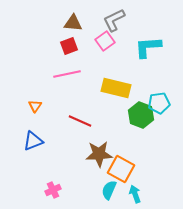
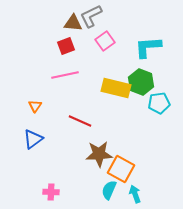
gray L-shape: moved 23 px left, 4 px up
red square: moved 3 px left
pink line: moved 2 px left, 1 px down
green hexagon: moved 33 px up
blue triangle: moved 2 px up; rotated 15 degrees counterclockwise
pink cross: moved 2 px left, 2 px down; rotated 28 degrees clockwise
